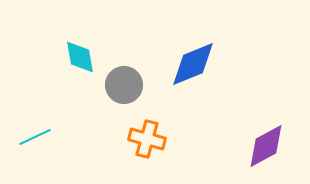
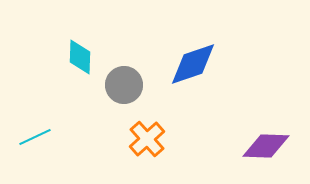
cyan diamond: rotated 12 degrees clockwise
blue diamond: rotated 4 degrees clockwise
orange cross: rotated 33 degrees clockwise
purple diamond: rotated 30 degrees clockwise
